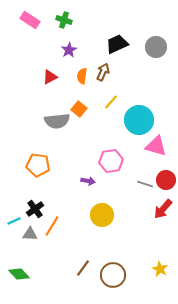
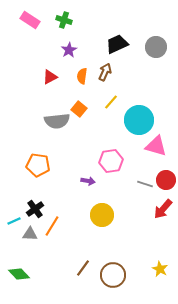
brown arrow: moved 2 px right
